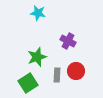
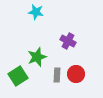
cyan star: moved 2 px left, 1 px up
red circle: moved 3 px down
green square: moved 10 px left, 7 px up
